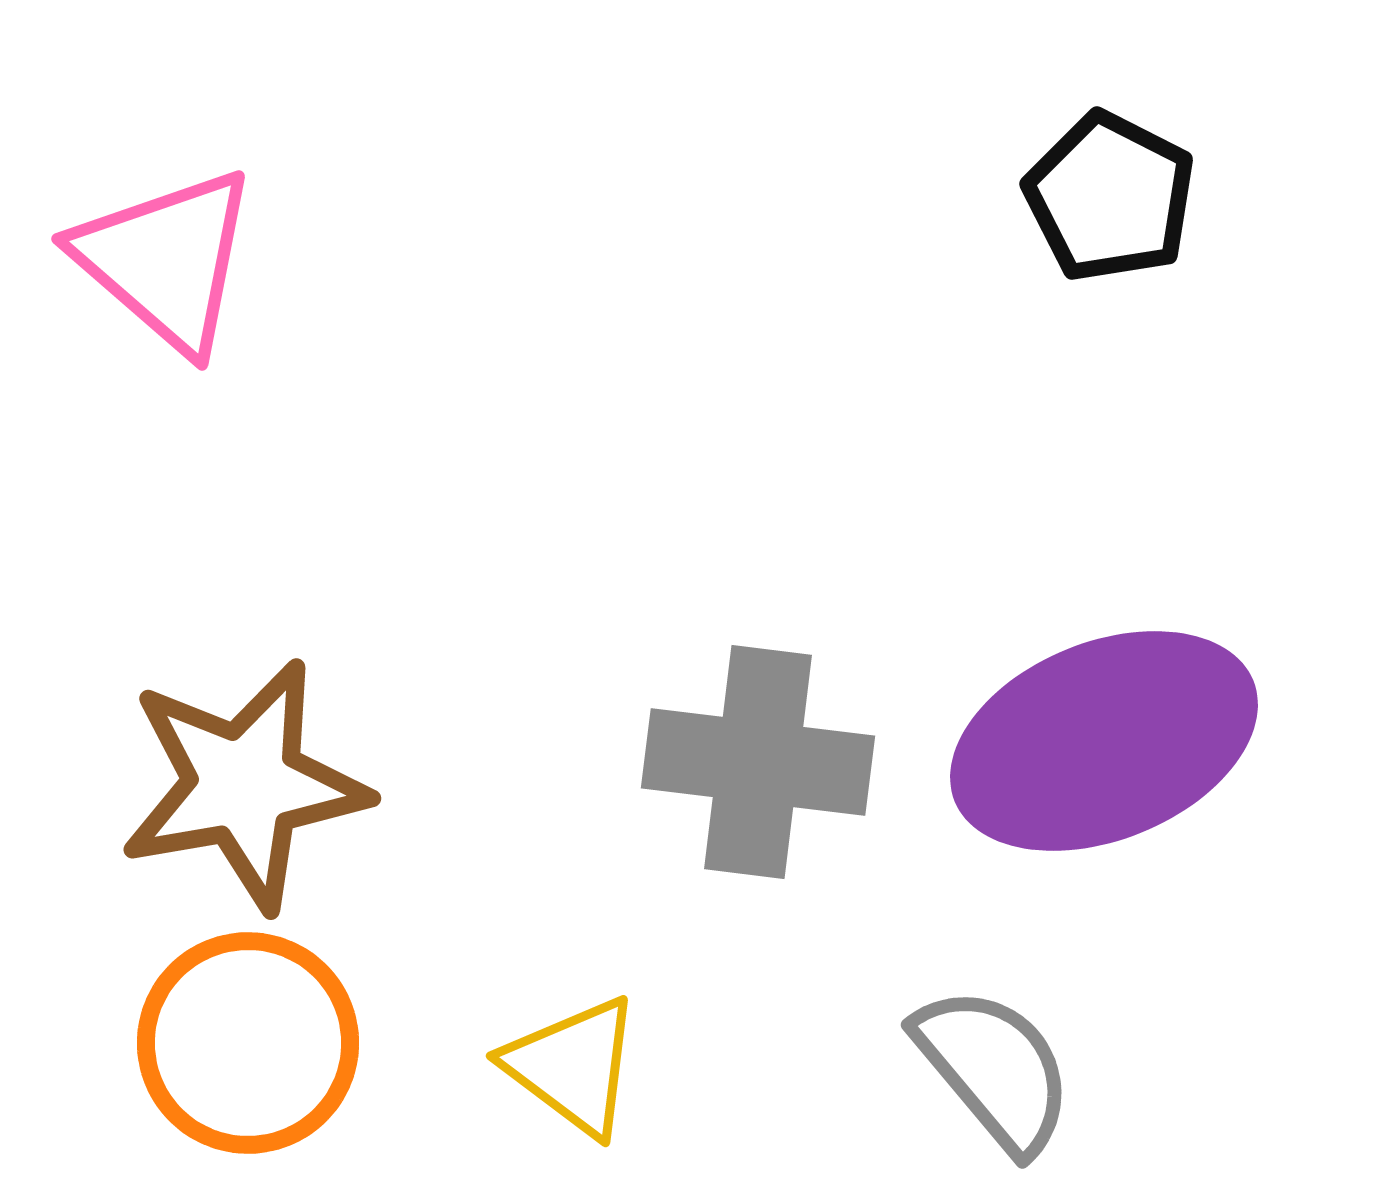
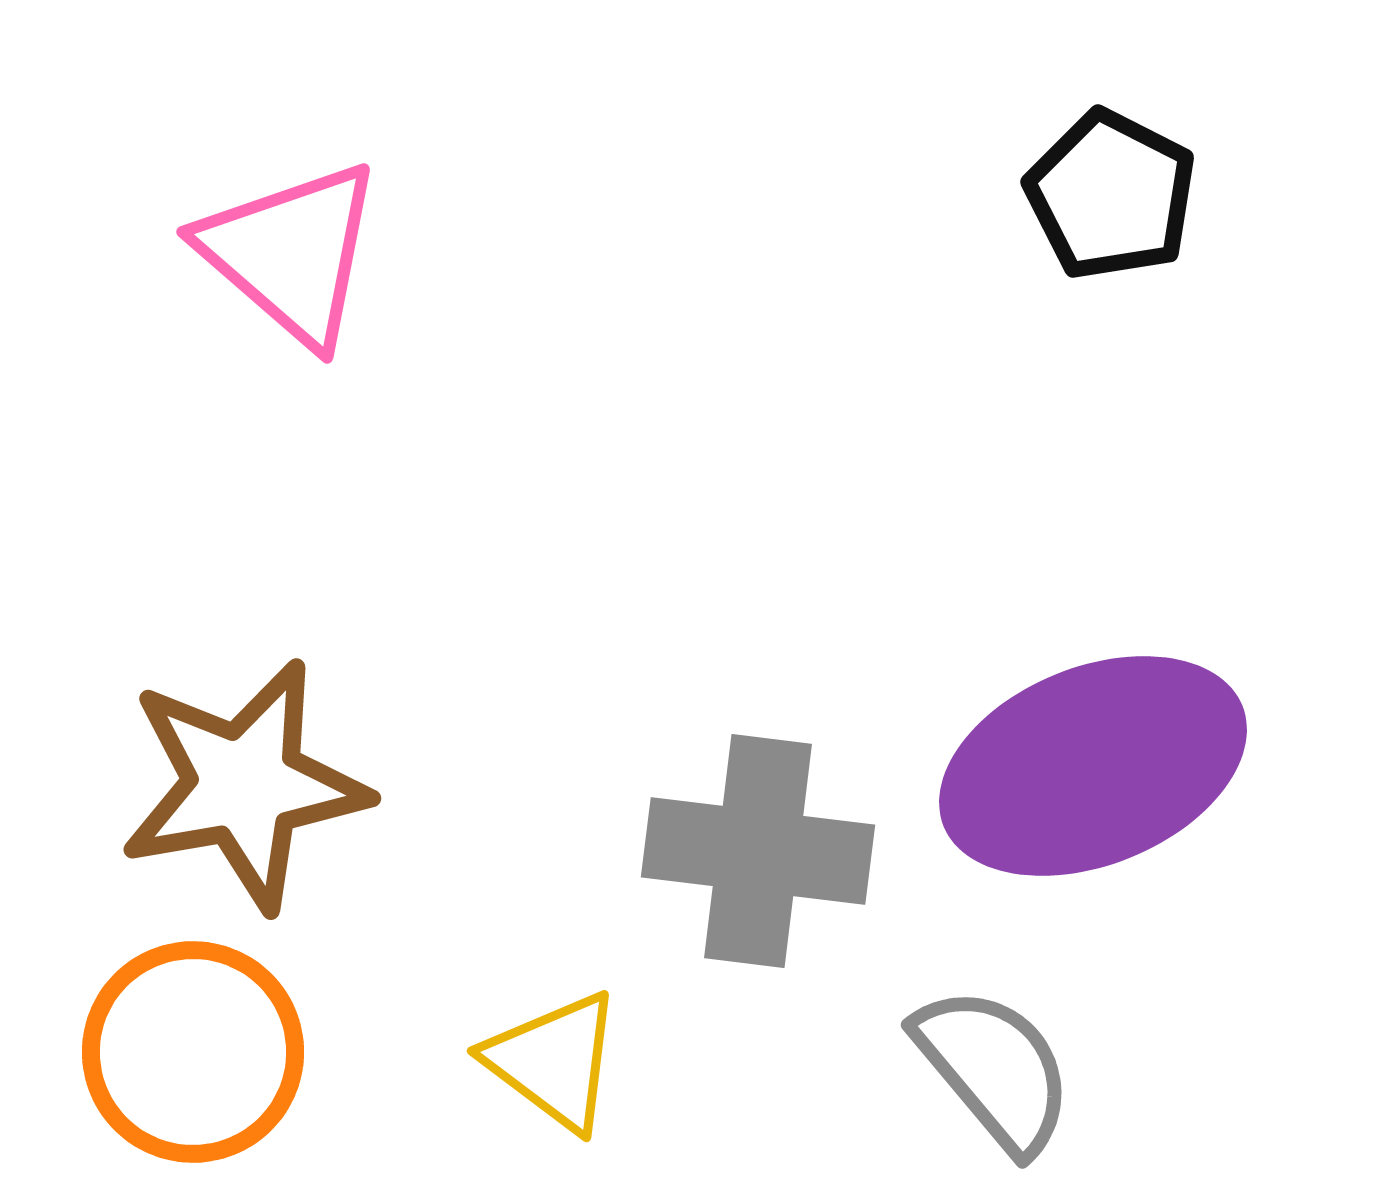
black pentagon: moved 1 px right, 2 px up
pink triangle: moved 125 px right, 7 px up
purple ellipse: moved 11 px left, 25 px down
gray cross: moved 89 px down
orange circle: moved 55 px left, 9 px down
yellow triangle: moved 19 px left, 5 px up
